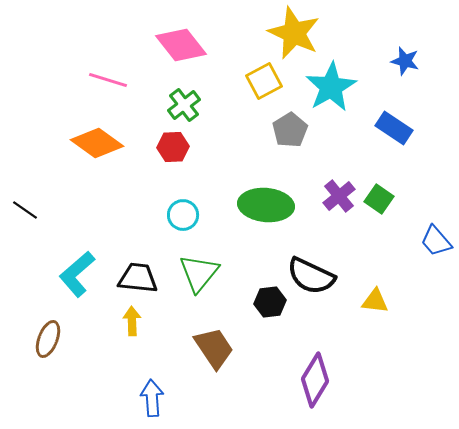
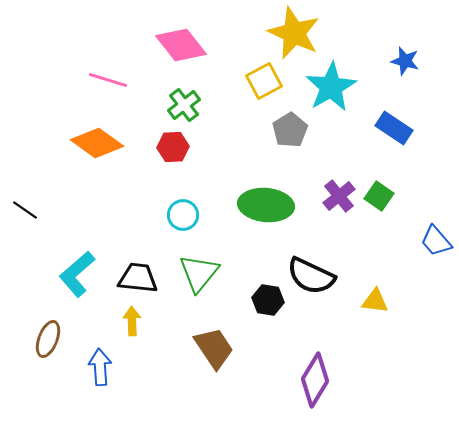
green square: moved 3 px up
black hexagon: moved 2 px left, 2 px up; rotated 16 degrees clockwise
blue arrow: moved 52 px left, 31 px up
